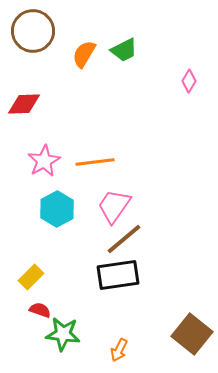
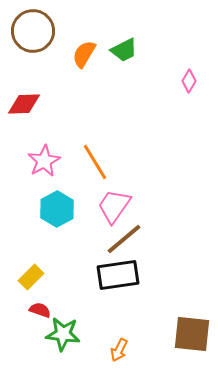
orange line: rotated 66 degrees clockwise
brown square: rotated 33 degrees counterclockwise
